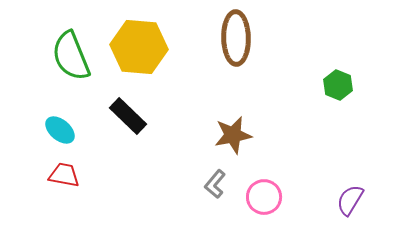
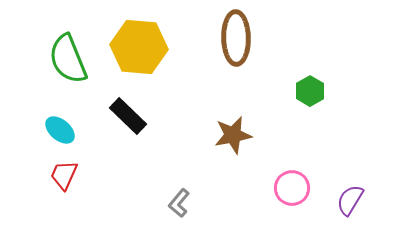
green semicircle: moved 3 px left, 3 px down
green hexagon: moved 28 px left, 6 px down; rotated 8 degrees clockwise
red trapezoid: rotated 76 degrees counterclockwise
gray L-shape: moved 36 px left, 19 px down
pink circle: moved 28 px right, 9 px up
